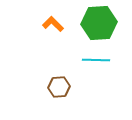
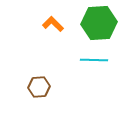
cyan line: moved 2 px left
brown hexagon: moved 20 px left
